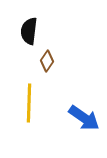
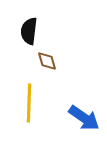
brown diamond: rotated 50 degrees counterclockwise
